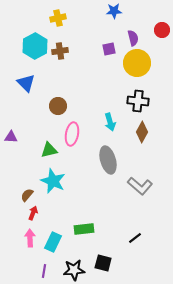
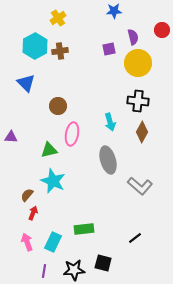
yellow cross: rotated 21 degrees counterclockwise
purple semicircle: moved 1 px up
yellow circle: moved 1 px right
pink arrow: moved 3 px left, 4 px down; rotated 18 degrees counterclockwise
